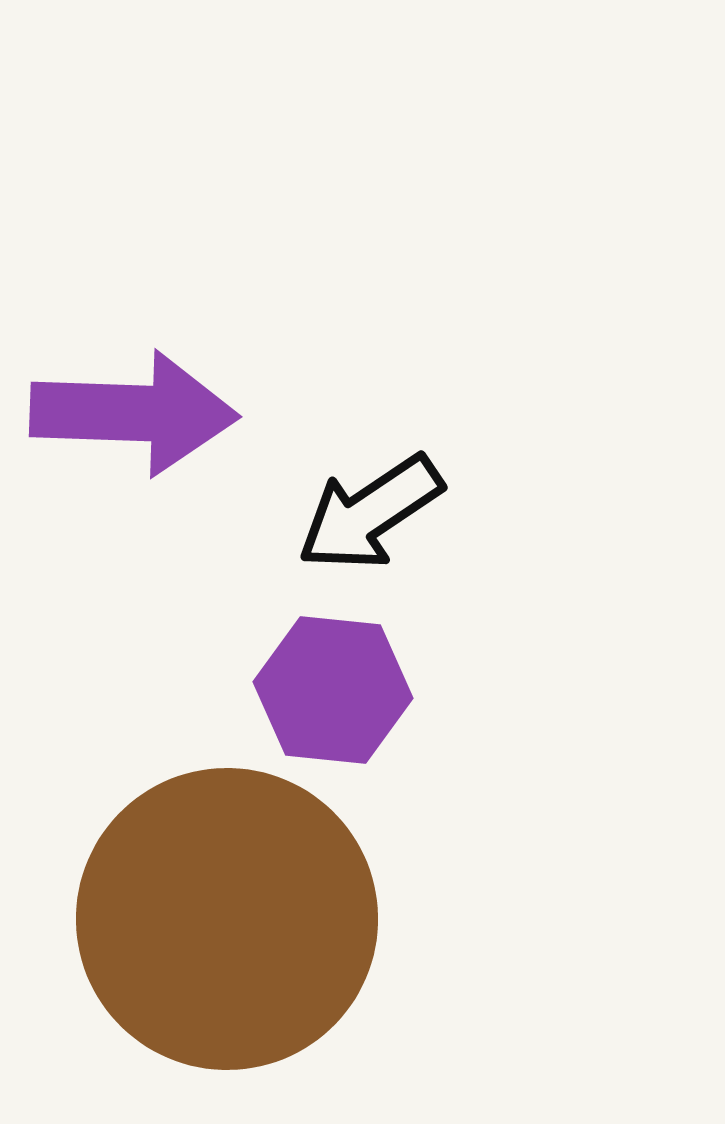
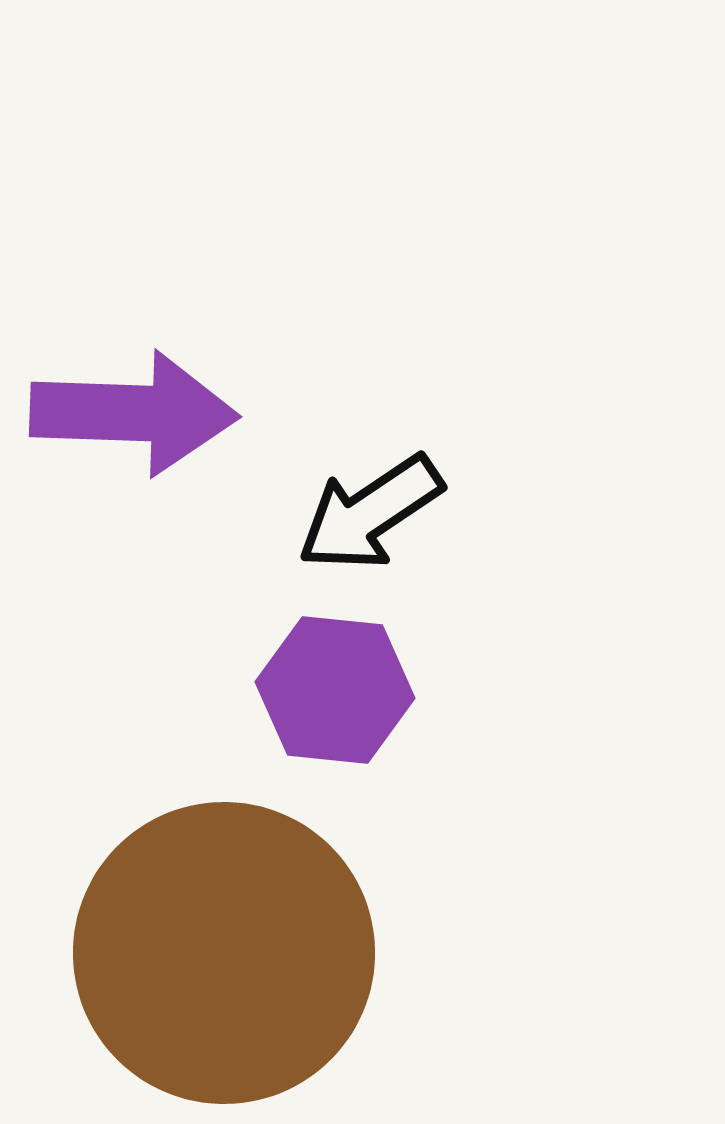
purple hexagon: moved 2 px right
brown circle: moved 3 px left, 34 px down
